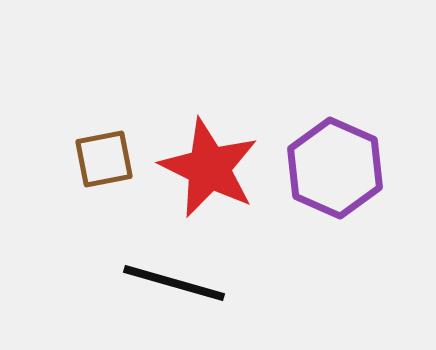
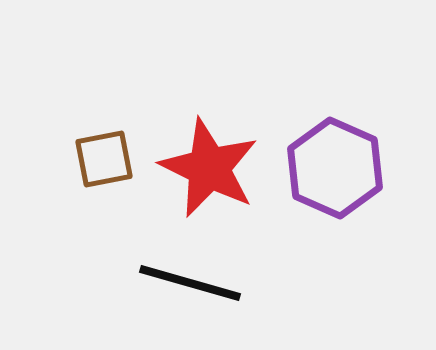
black line: moved 16 px right
